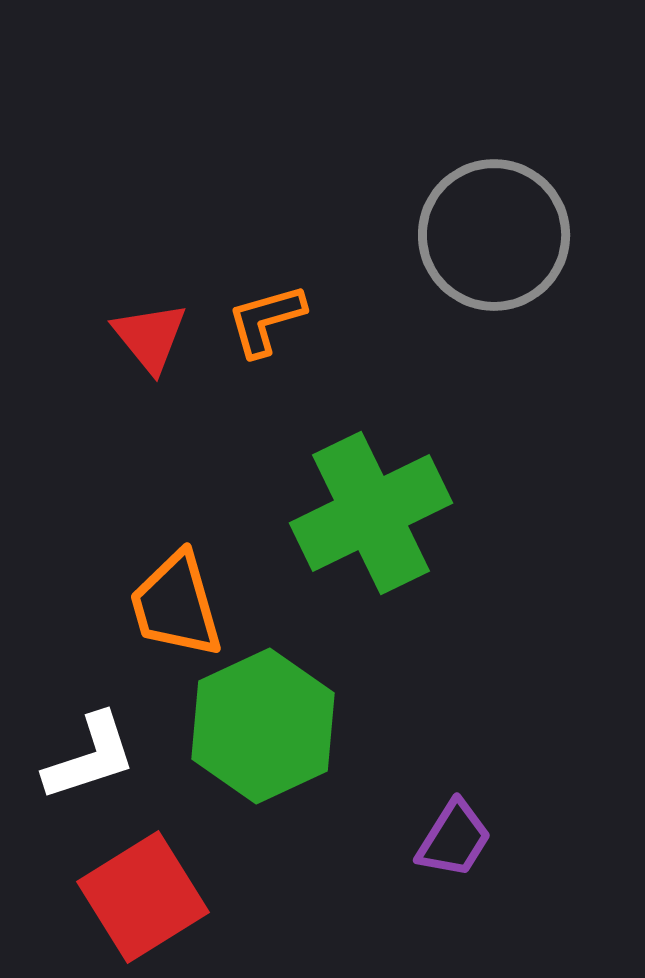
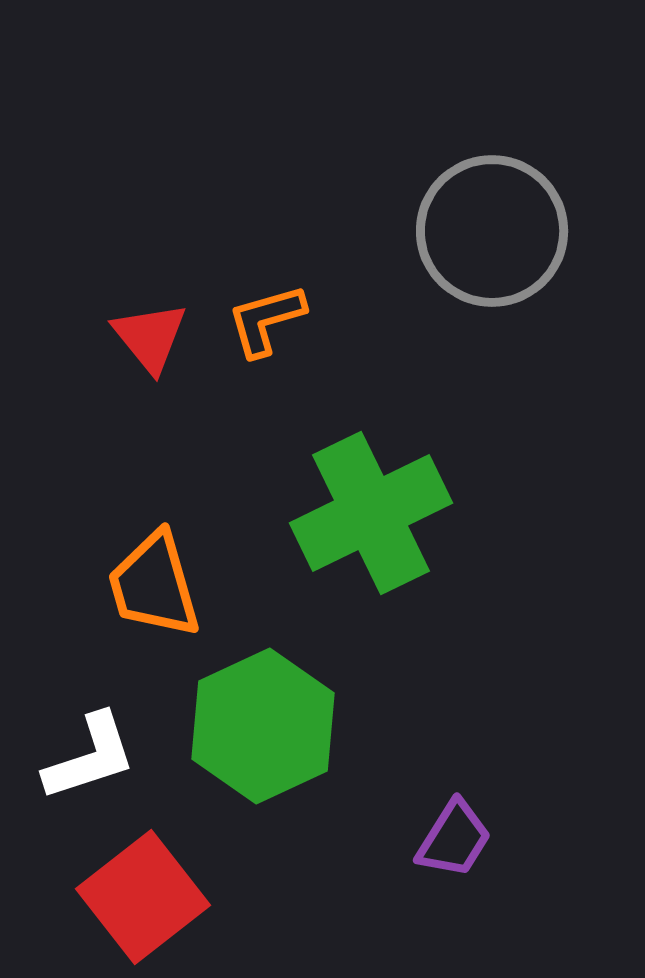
gray circle: moved 2 px left, 4 px up
orange trapezoid: moved 22 px left, 20 px up
red square: rotated 6 degrees counterclockwise
